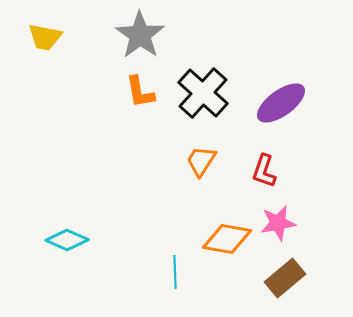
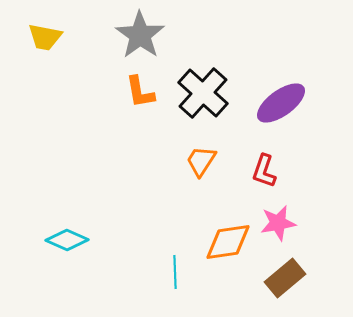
orange diamond: moved 1 px right, 3 px down; rotated 18 degrees counterclockwise
